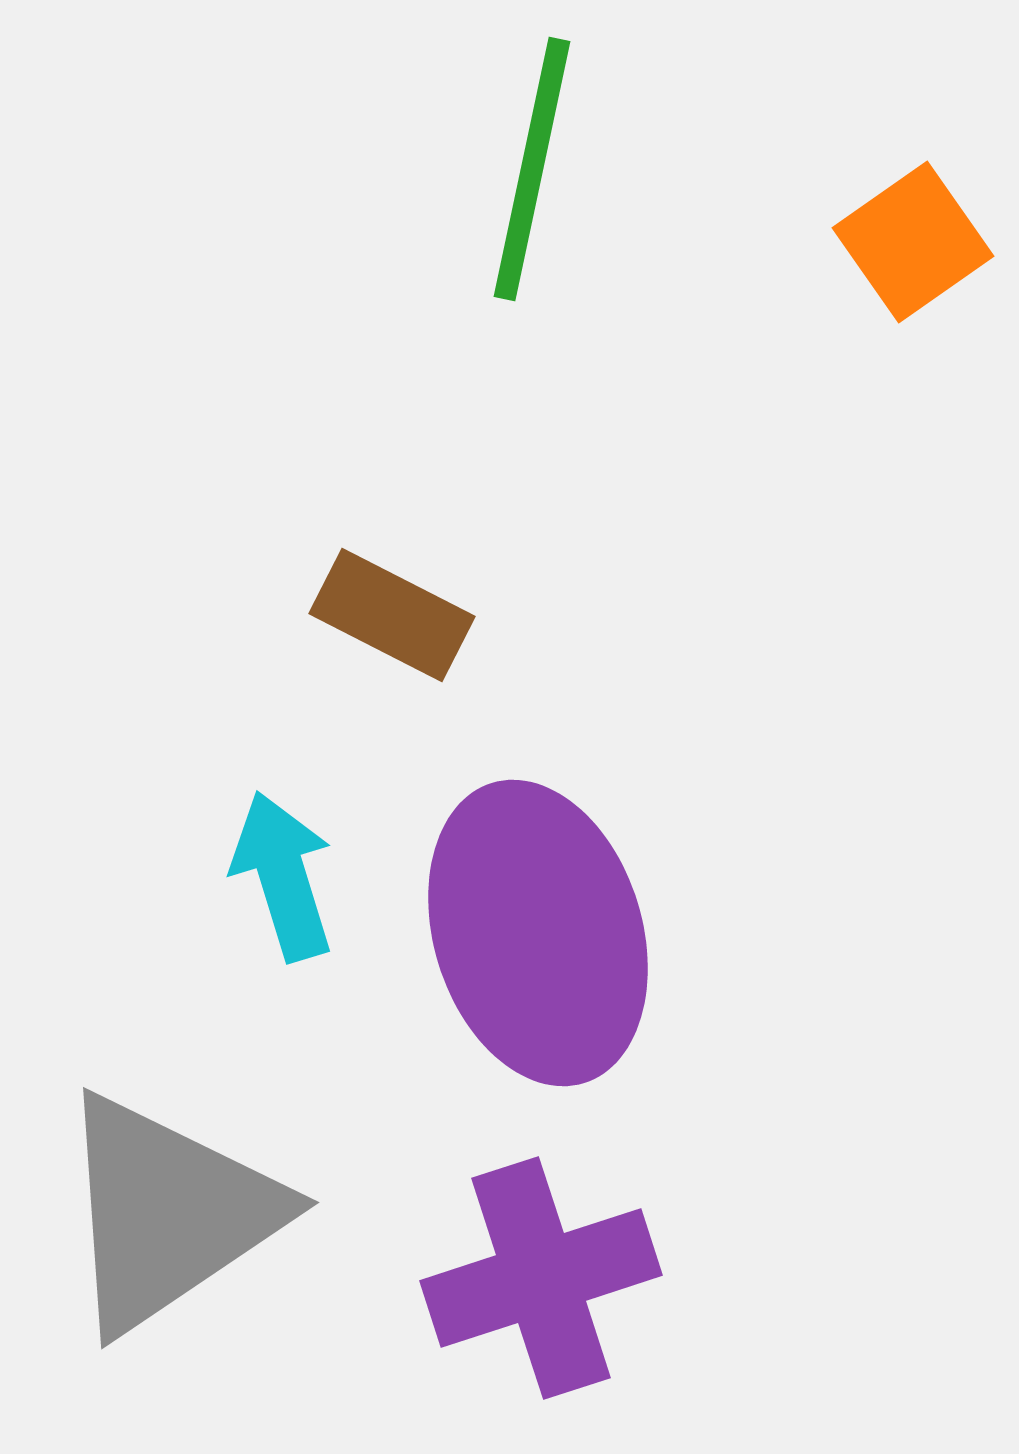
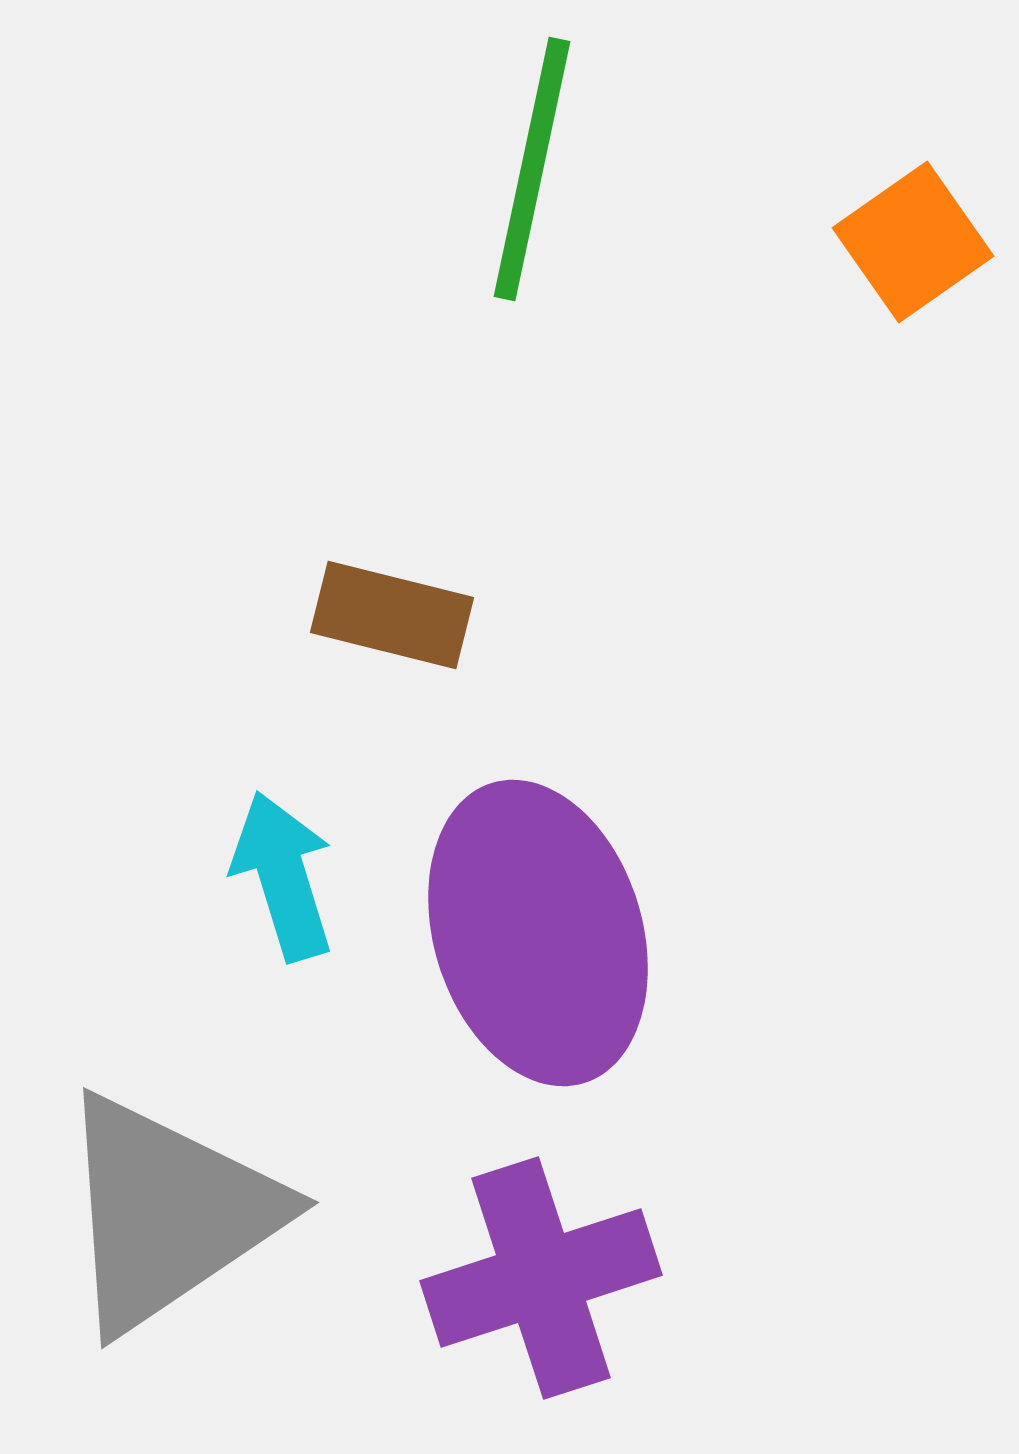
brown rectangle: rotated 13 degrees counterclockwise
